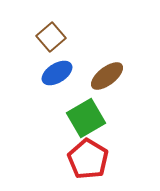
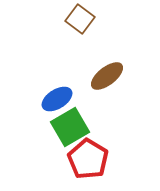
brown square: moved 29 px right, 18 px up; rotated 12 degrees counterclockwise
blue ellipse: moved 26 px down
green square: moved 16 px left, 9 px down
